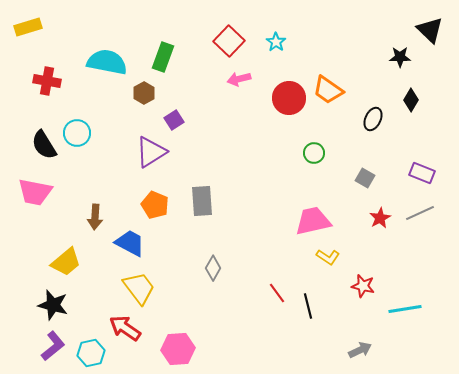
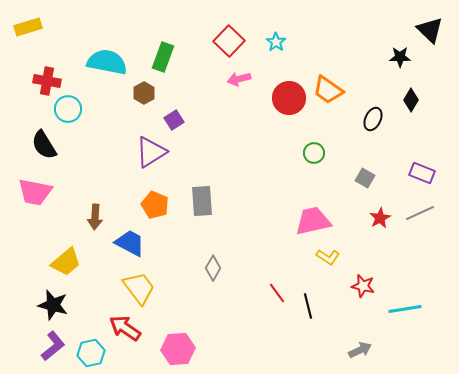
cyan circle at (77, 133): moved 9 px left, 24 px up
